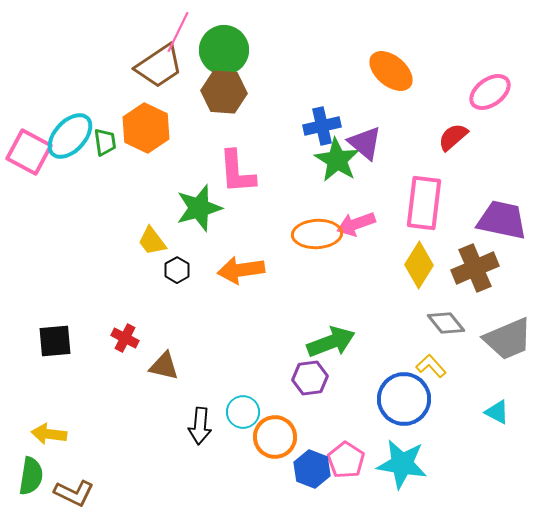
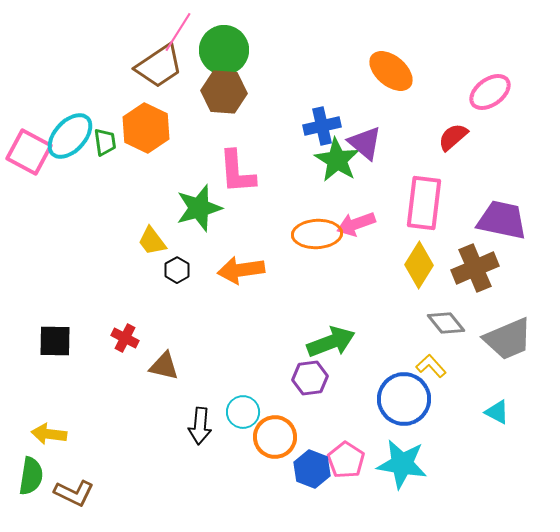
pink line at (178, 32): rotated 6 degrees clockwise
black square at (55, 341): rotated 6 degrees clockwise
